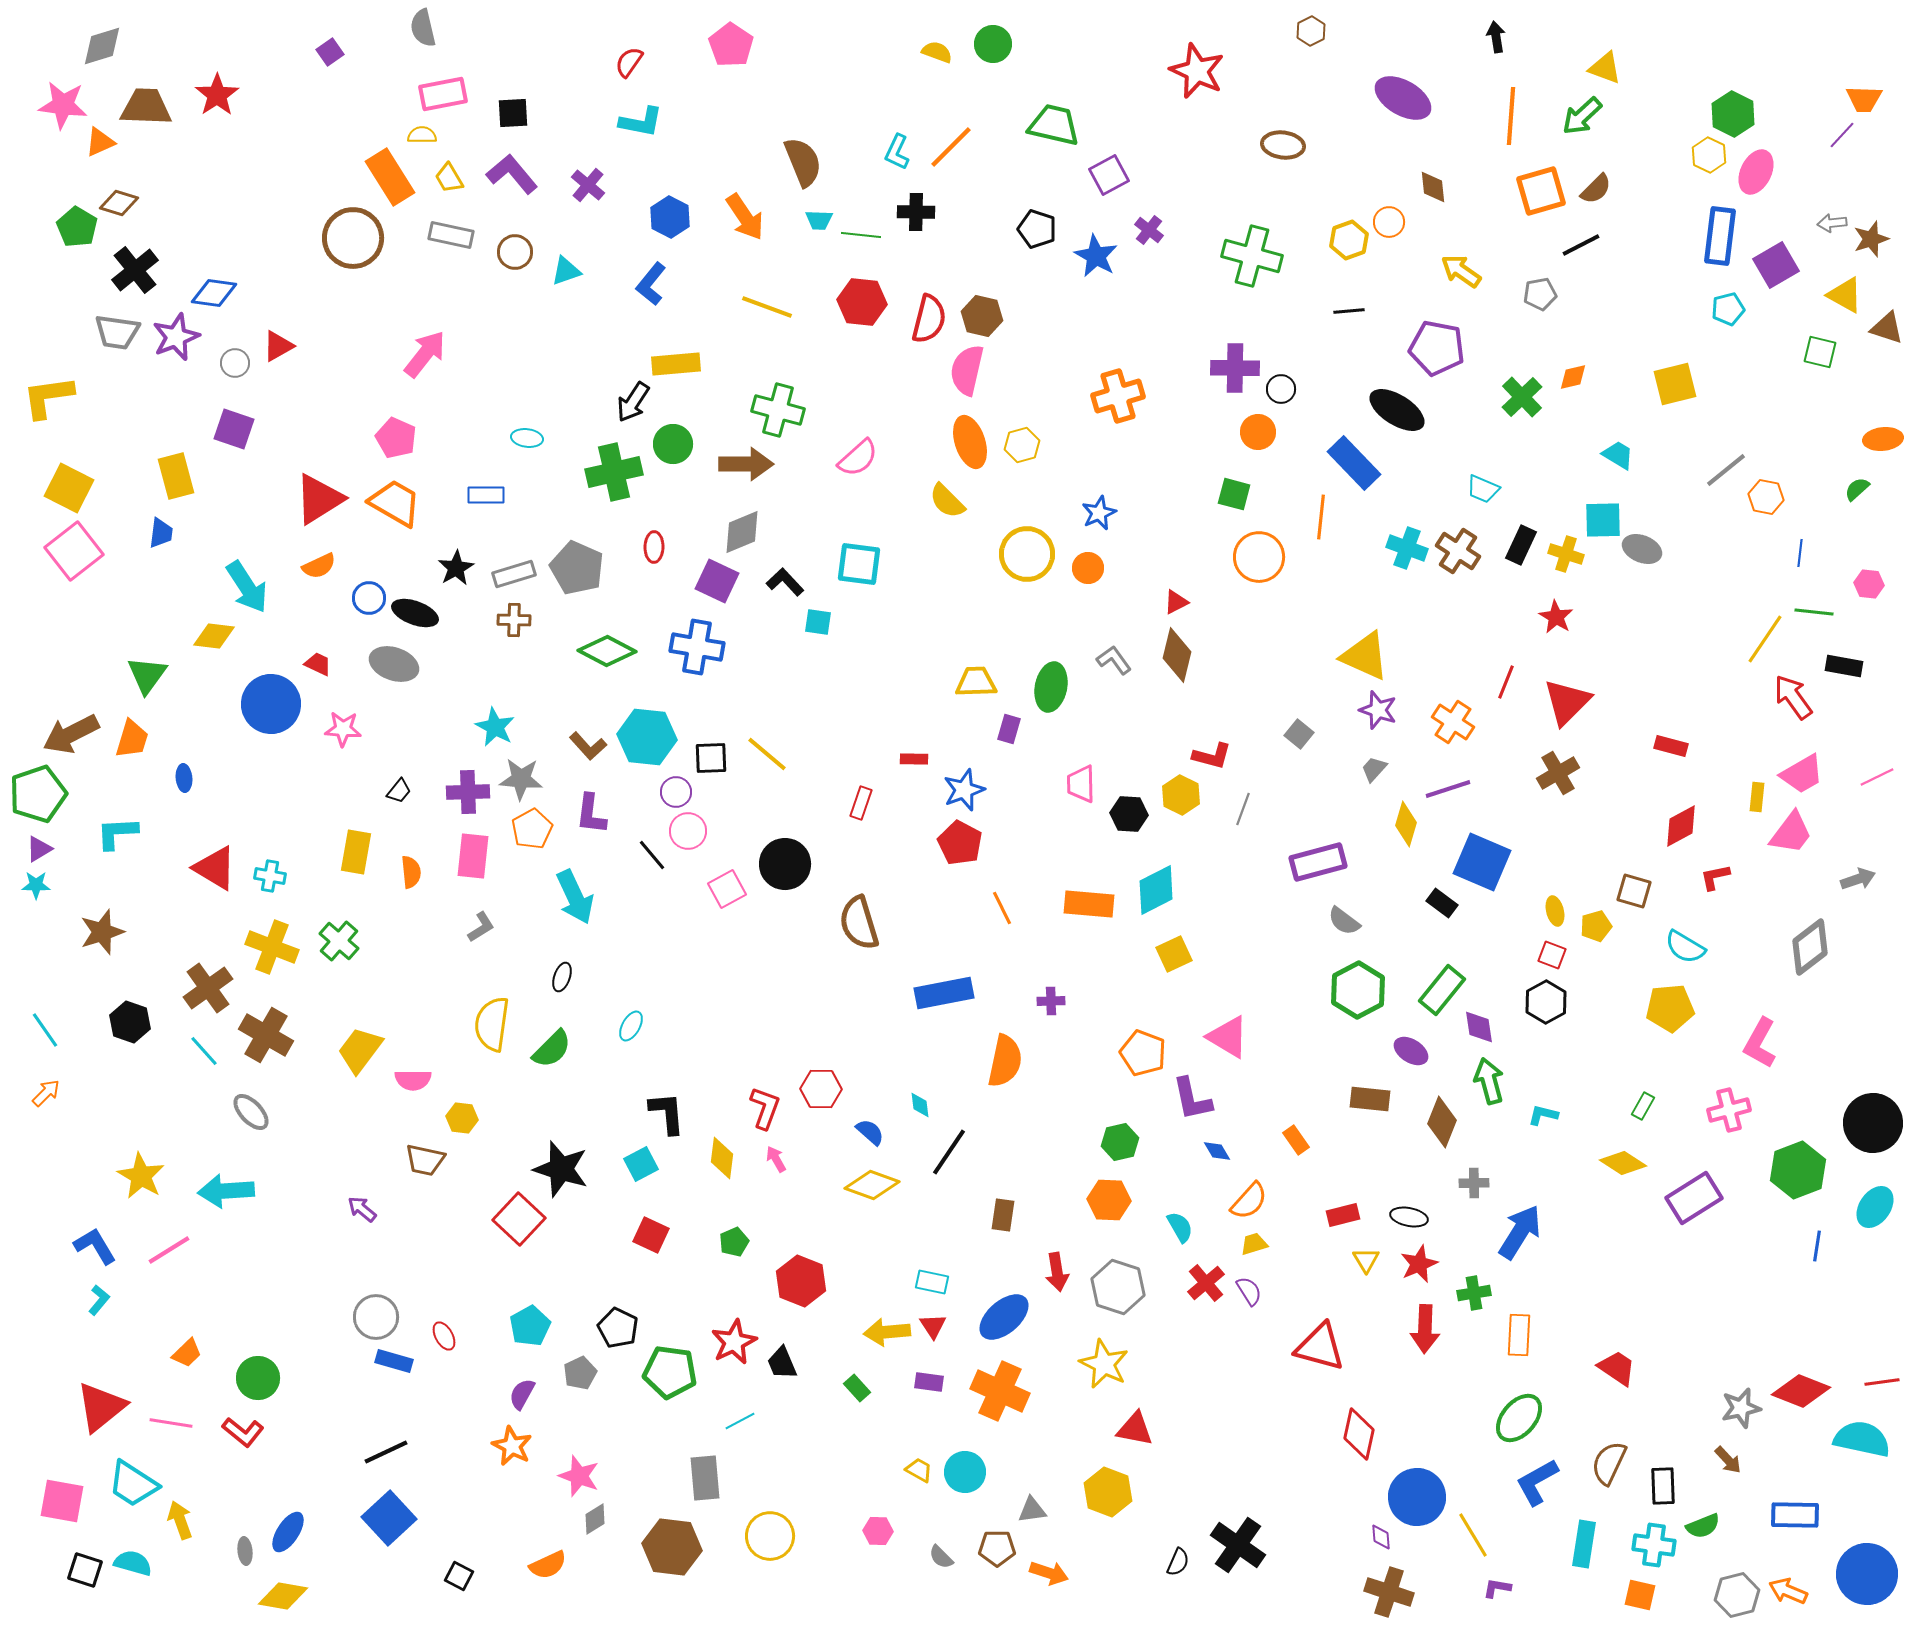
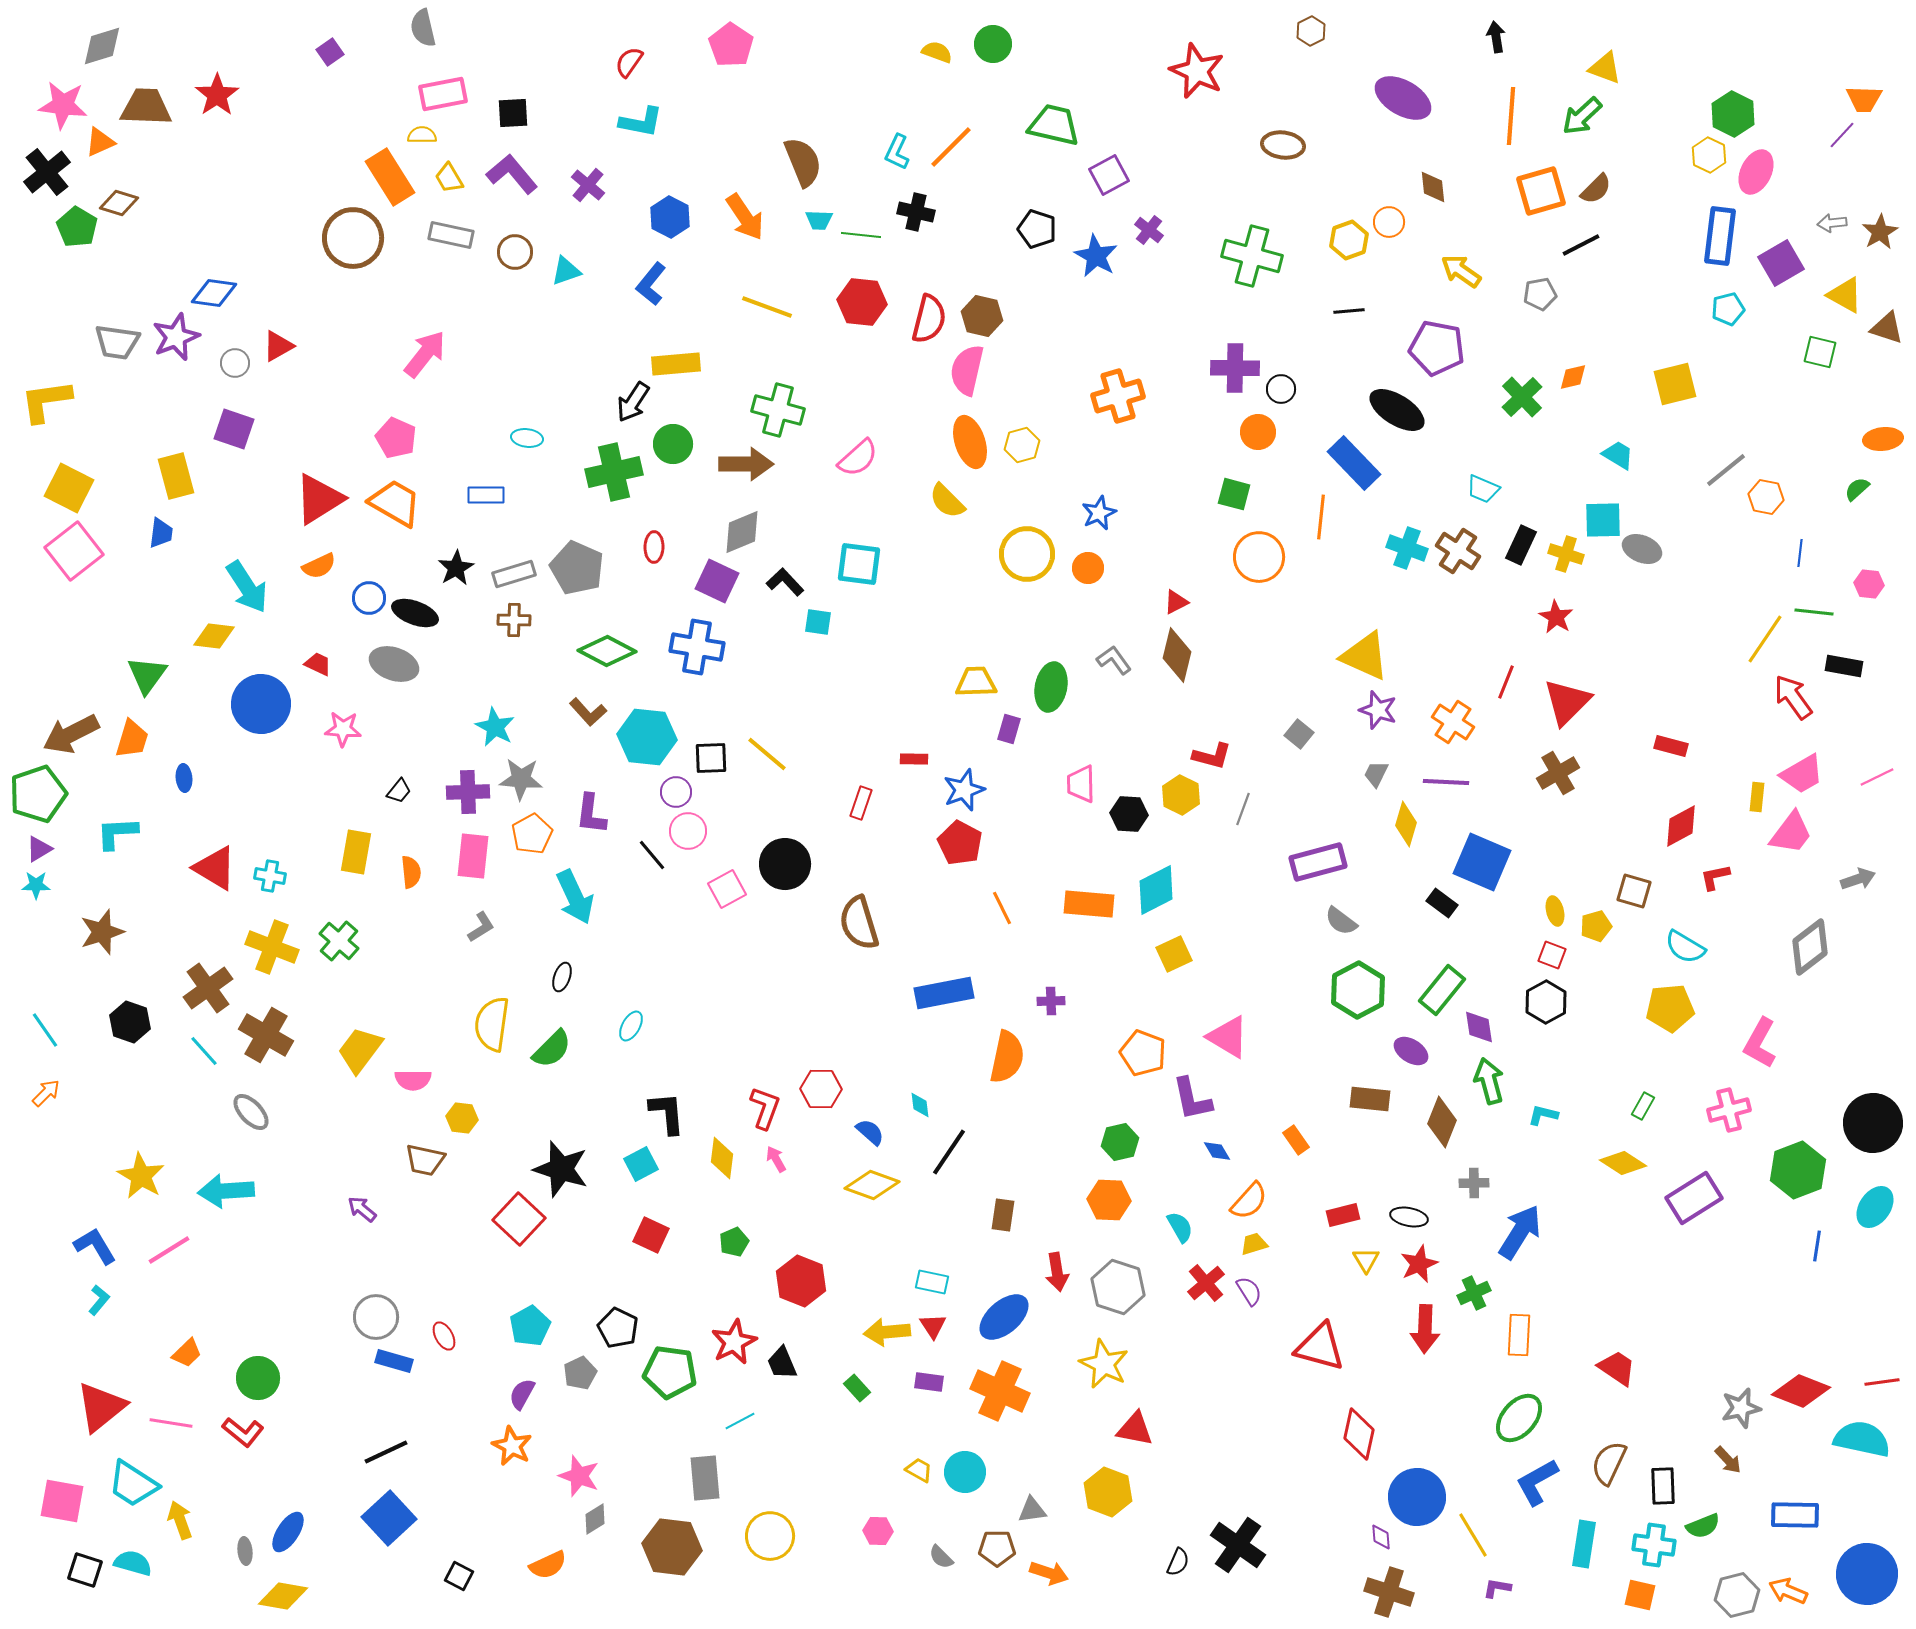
black cross at (916, 212): rotated 12 degrees clockwise
brown star at (1871, 239): moved 9 px right, 7 px up; rotated 12 degrees counterclockwise
purple square at (1776, 265): moved 5 px right, 2 px up
black cross at (135, 270): moved 88 px left, 98 px up
gray trapezoid at (117, 332): moved 10 px down
yellow L-shape at (48, 397): moved 2 px left, 4 px down
blue circle at (271, 704): moved 10 px left
brown L-shape at (588, 746): moved 34 px up
gray trapezoid at (1374, 769): moved 2 px right, 5 px down; rotated 16 degrees counterclockwise
purple line at (1448, 789): moved 2 px left, 7 px up; rotated 21 degrees clockwise
orange pentagon at (532, 829): moved 5 px down
gray semicircle at (1344, 921): moved 3 px left
orange semicircle at (1005, 1061): moved 2 px right, 4 px up
green cross at (1474, 1293): rotated 16 degrees counterclockwise
